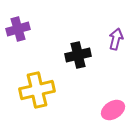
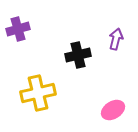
yellow cross: moved 1 px right, 3 px down
